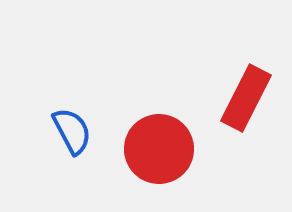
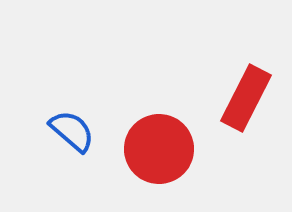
blue semicircle: rotated 21 degrees counterclockwise
